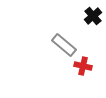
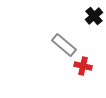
black cross: moved 1 px right
